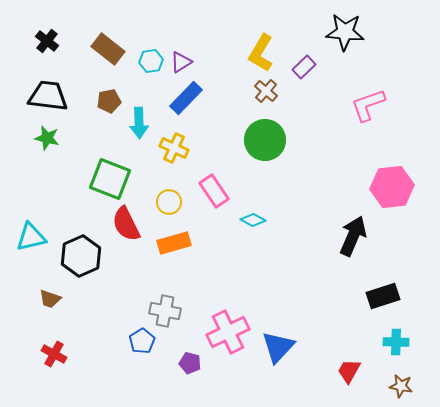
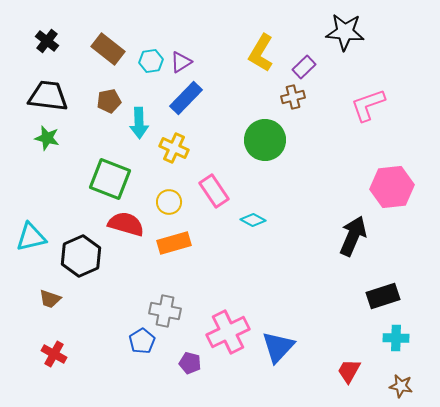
brown cross: moved 27 px right, 6 px down; rotated 35 degrees clockwise
red semicircle: rotated 132 degrees clockwise
cyan cross: moved 4 px up
